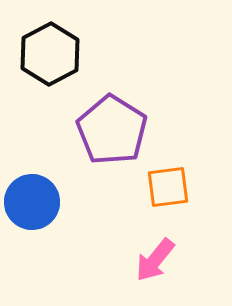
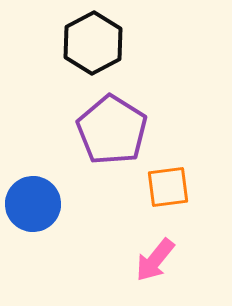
black hexagon: moved 43 px right, 11 px up
blue circle: moved 1 px right, 2 px down
